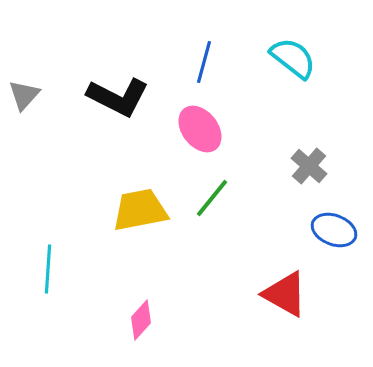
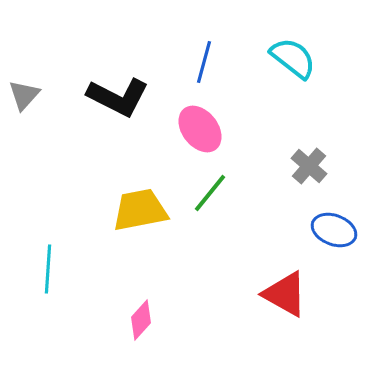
green line: moved 2 px left, 5 px up
